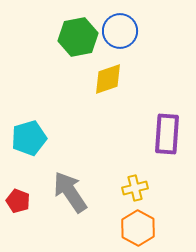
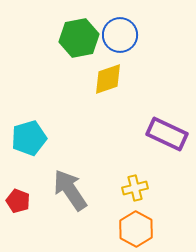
blue circle: moved 4 px down
green hexagon: moved 1 px right, 1 px down
purple rectangle: rotated 69 degrees counterclockwise
gray arrow: moved 2 px up
orange hexagon: moved 2 px left, 1 px down
